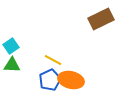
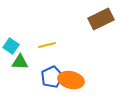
cyan square: rotated 21 degrees counterclockwise
yellow line: moved 6 px left, 15 px up; rotated 42 degrees counterclockwise
green triangle: moved 8 px right, 3 px up
blue pentagon: moved 2 px right, 3 px up
